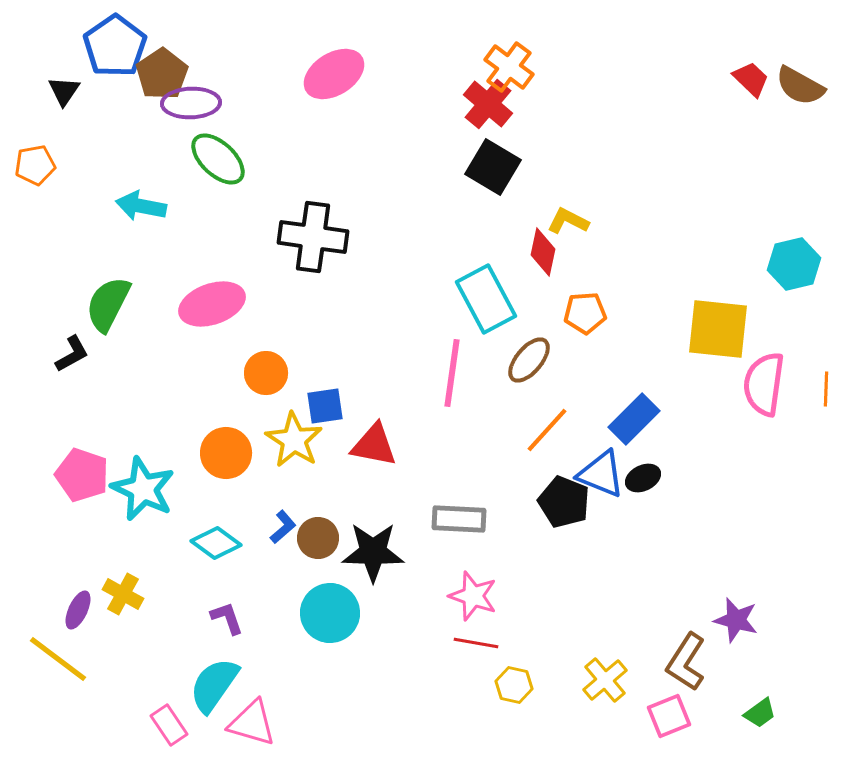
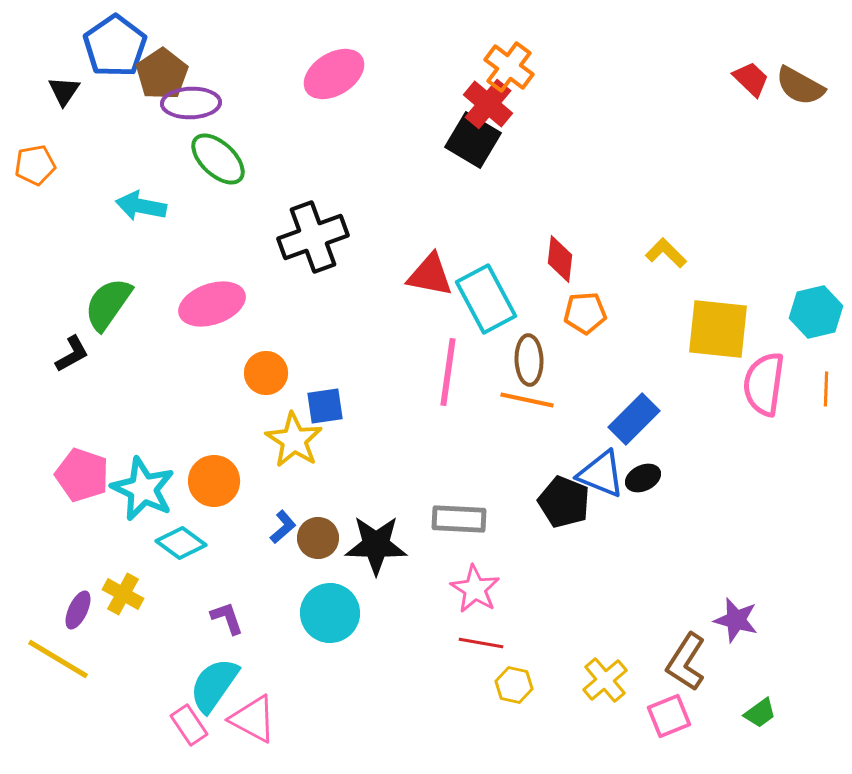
black square at (493, 167): moved 20 px left, 27 px up
yellow L-shape at (568, 221): moved 98 px right, 32 px down; rotated 18 degrees clockwise
black cross at (313, 237): rotated 28 degrees counterclockwise
red diamond at (543, 252): moved 17 px right, 7 px down; rotated 6 degrees counterclockwise
cyan hexagon at (794, 264): moved 22 px right, 48 px down
green semicircle at (108, 304): rotated 8 degrees clockwise
brown ellipse at (529, 360): rotated 42 degrees counterclockwise
pink line at (452, 373): moved 4 px left, 1 px up
orange line at (547, 430): moved 20 px left, 30 px up; rotated 60 degrees clockwise
red triangle at (374, 445): moved 56 px right, 170 px up
orange circle at (226, 453): moved 12 px left, 28 px down
cyan diamond at (216, 543): moved 35 px left
black star at (373, 552): moved 3 px right, 7 px up
pink star at (473, 596): moved 2 px right, 7 px up; rotated 12 degrees clockwise
red line at (476, 643): moved 5 px right
yellow line at (58, 659): rotated 6 degrees counterclockwise
pink triangle at (252, 723): moved 1 px right, 4 px up; rotated 12 degrees clockwise
pink rectangle at (169, 725): moved 20 px right
